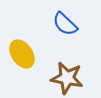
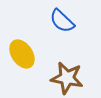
blue semicircle: moved 3 px left, 3 px up
